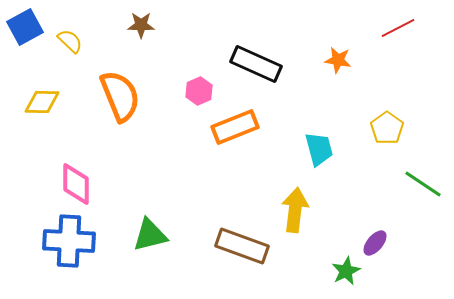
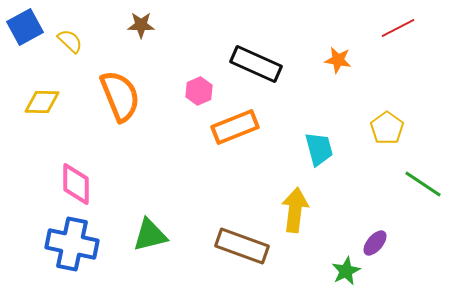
blue cross: moved 3 px right, 3 px down; rotated 9 degrees clockwise
